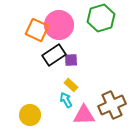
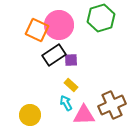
cyan arrow: moved 3 px down
